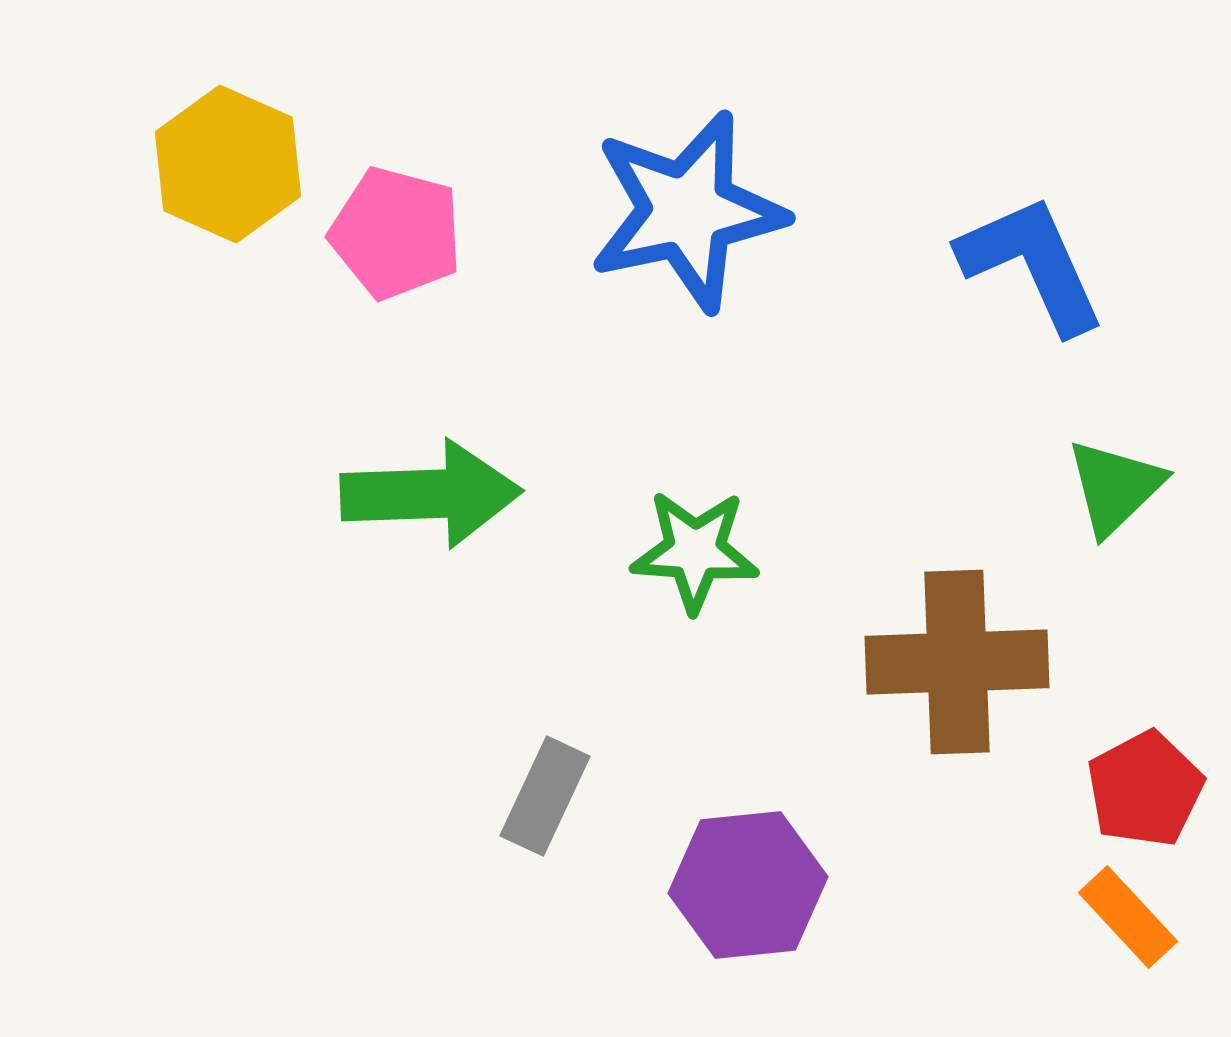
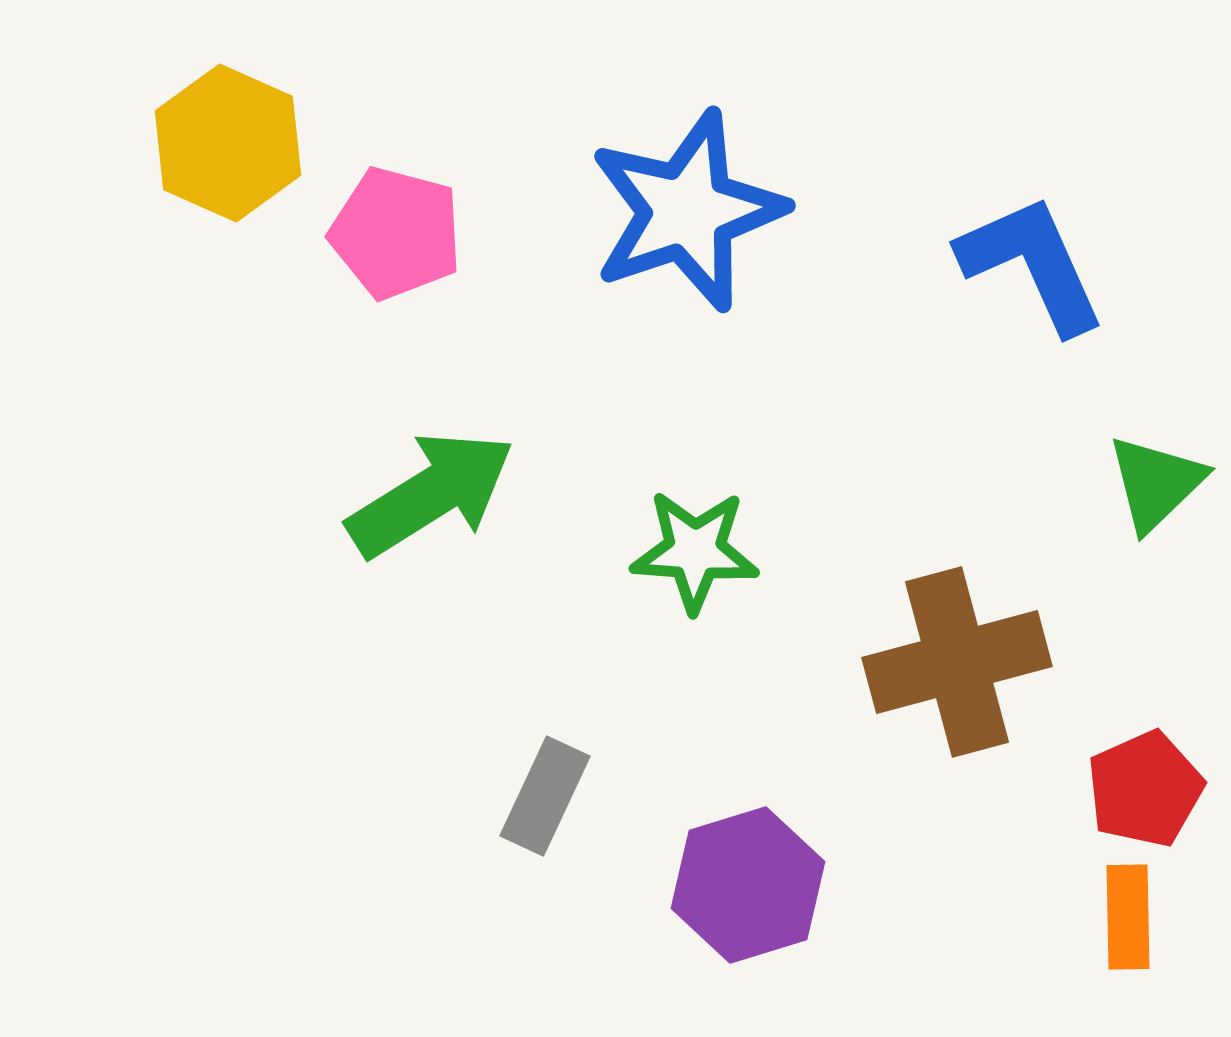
yellow hexagon: moved 21 px up
blue star: rotated 7 degrees counterclockwise
green triangle: moved 41 px right, 4 px up
green arrow: rotated 30 degrees counterclockwise
brown cross: rotated 13 degrees counterclockwise
red pentagon: rotated 4 degrees clockwise
purple hexagon: rotated 11 degrees counterclockwise
orange rectangle: rotated 42 degrees clockwise
